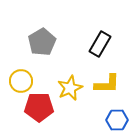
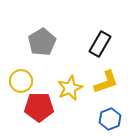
yellow L-shape: moved 1 px left, 2 px up; rotated 20 degrees counterclockwise
blue hexagon: moved 7 px left, 1 px up; rotated 20 degrees counterclockwise
